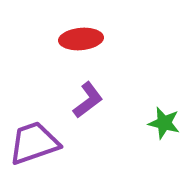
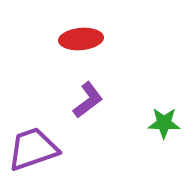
green star: rotated 12 degrees counterclockwise
purple trapezoid: moved 1 px left, 6 px down
